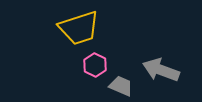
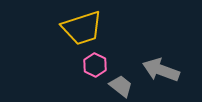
yellow trapezoid: moved 3 px right
gray trapezoid: rotated 15 degrees clockwise
